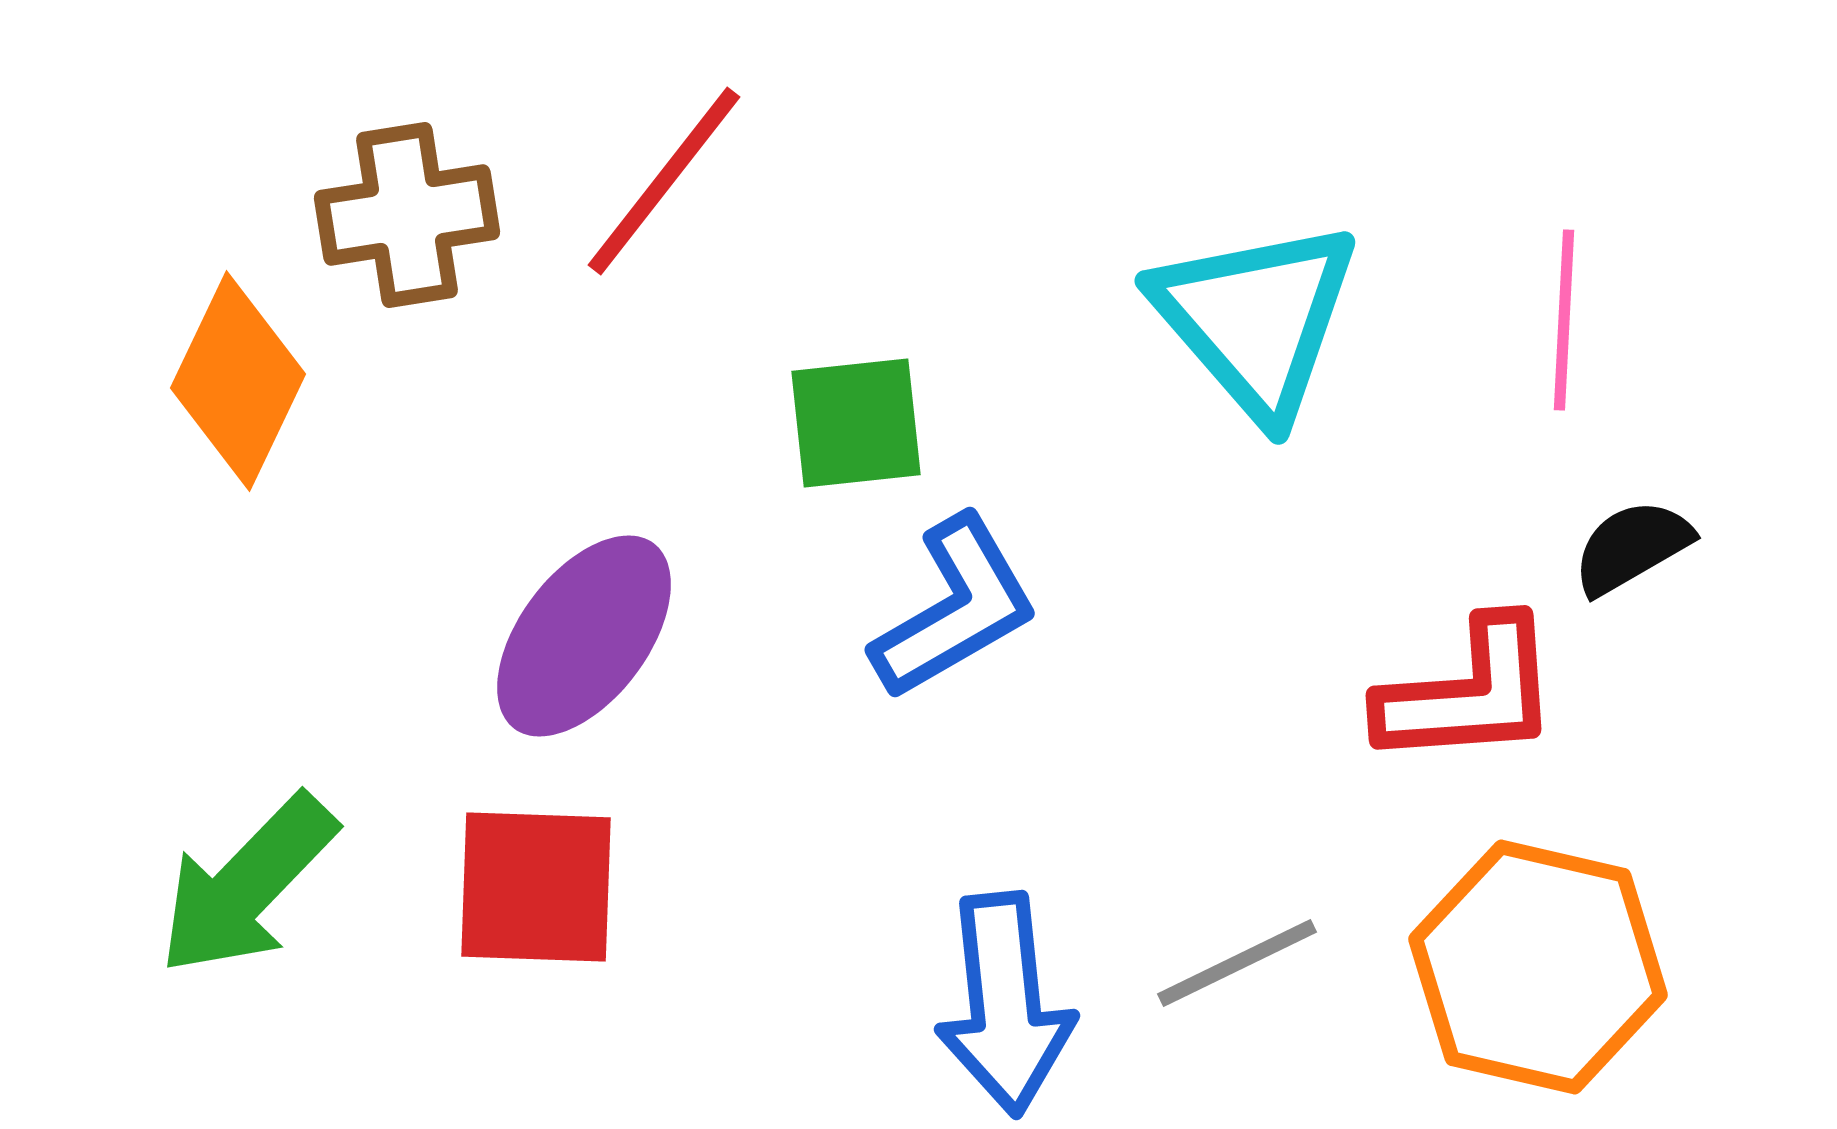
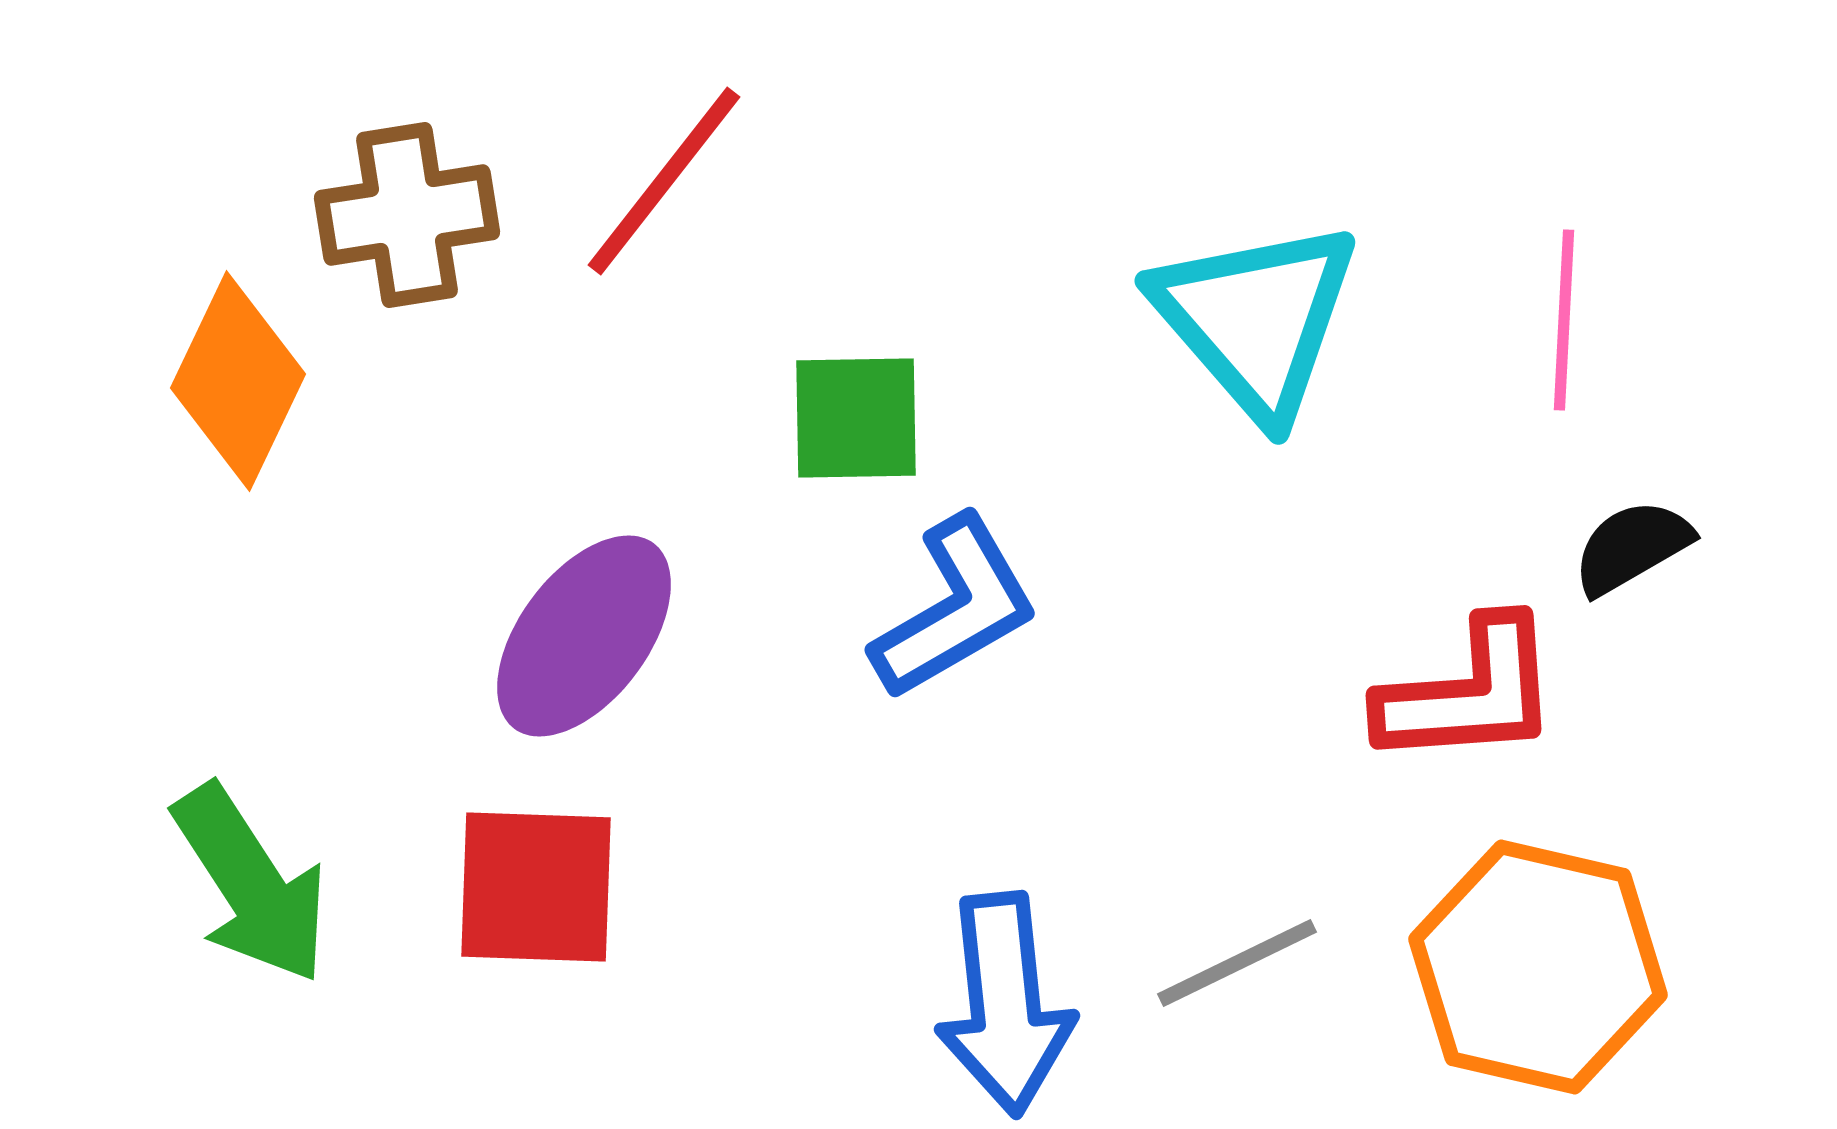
green square: moved 5 px up; rotated 5 degrees clockwise
green arrow: moved 4 px right, 1 px up; rotated 77 degrees counterclockwise
